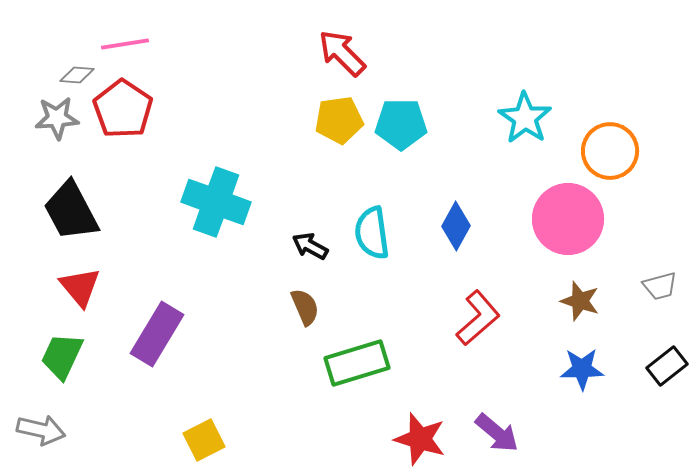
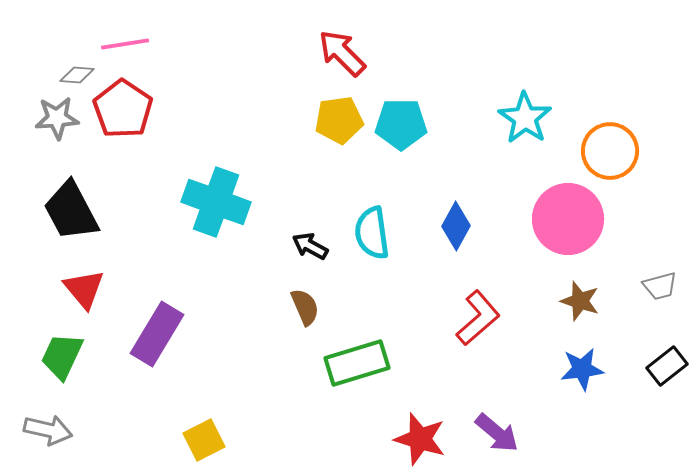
red triangle: moved 4 px right, 2 px down
blue star: rotated 6 degrees counterclockwise
gray arrow: moved 7 px right
